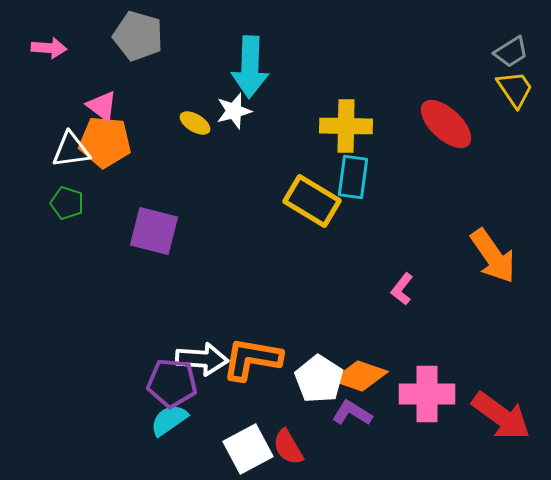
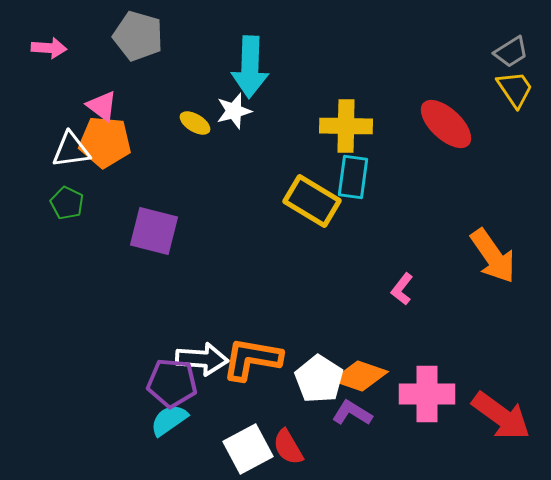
green pentagon: rotated 8 degrees clockwise
